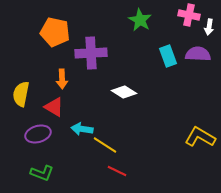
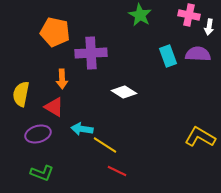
green star: moved 5 px up
